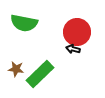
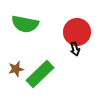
green semicircle: moved 1 px right, 1 px down
black arrow: moved 2 px right; rotated 120 degrees counterclockwise
brown star: rotated 21 degrees counterclockwise
